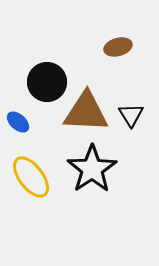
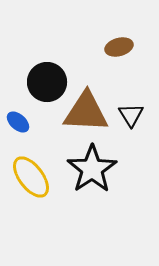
brown ellipse: moved 1 px right
